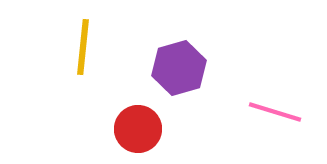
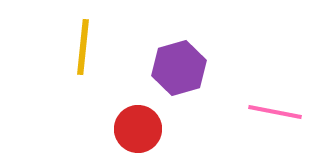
pink line: rotated 6 degrees counterclockwise
